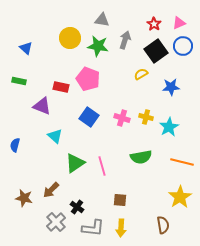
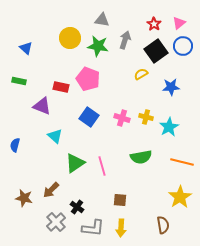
pink triangle: rotated 16 degrees counterclockwise
